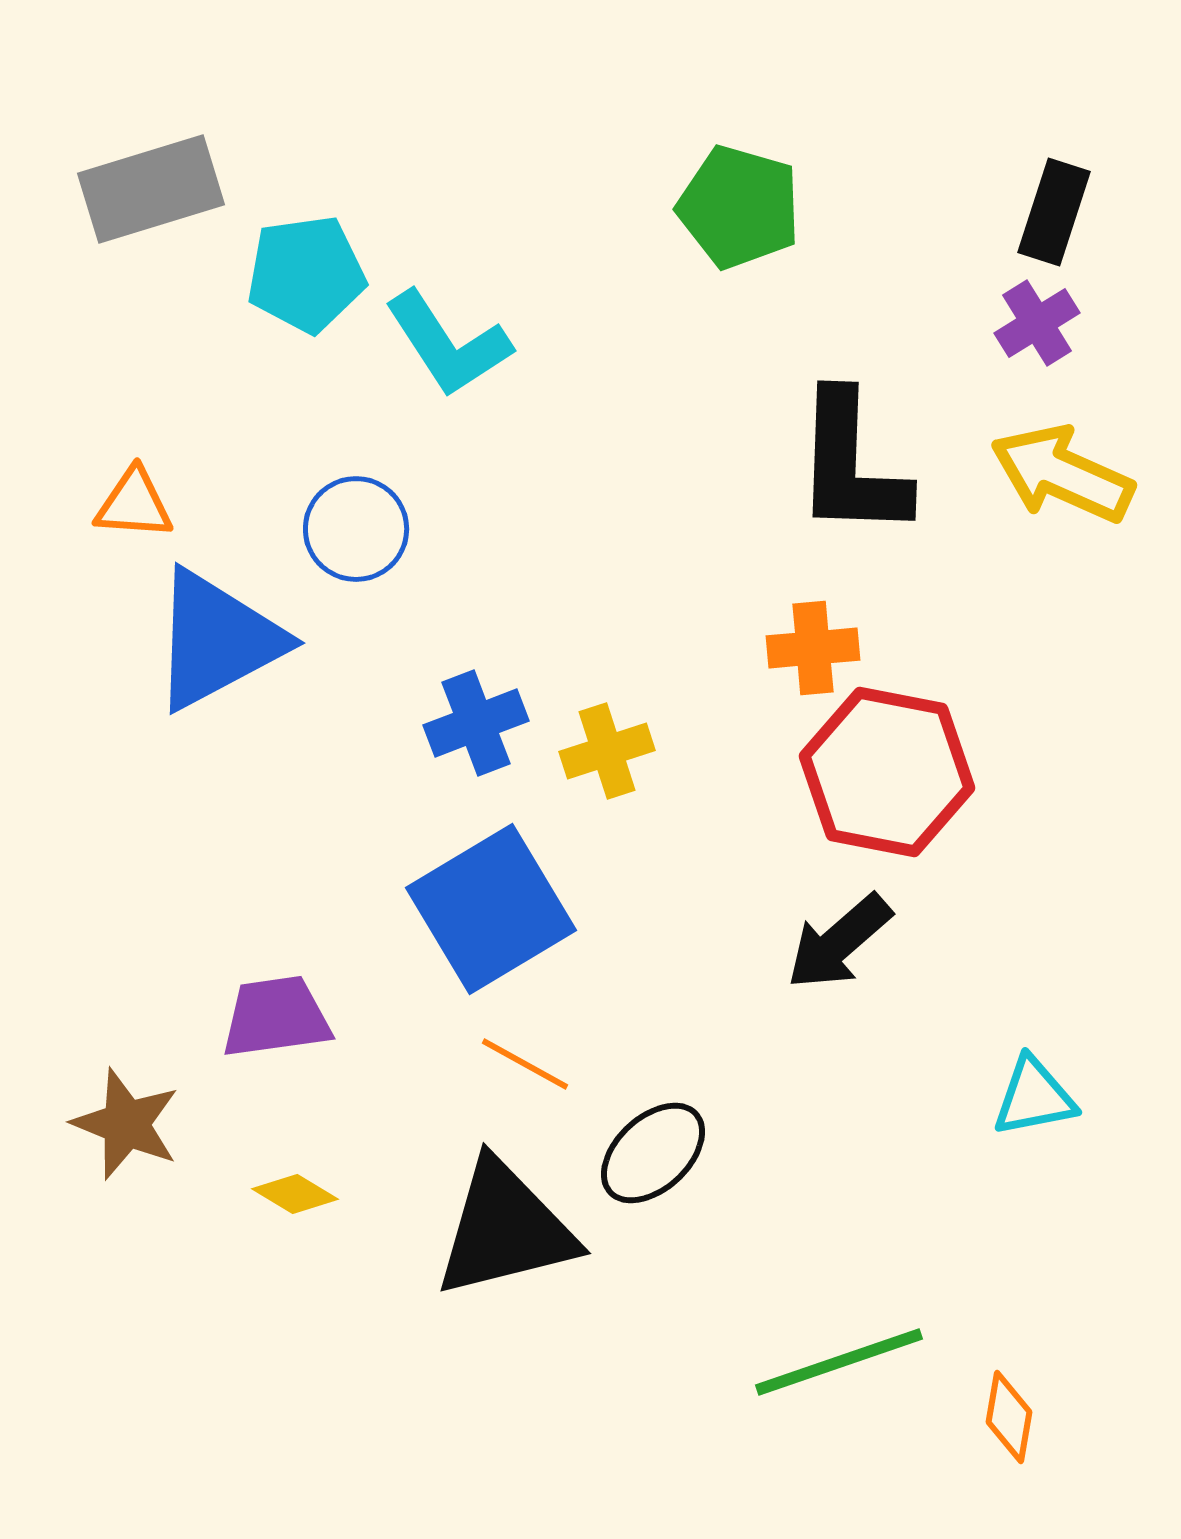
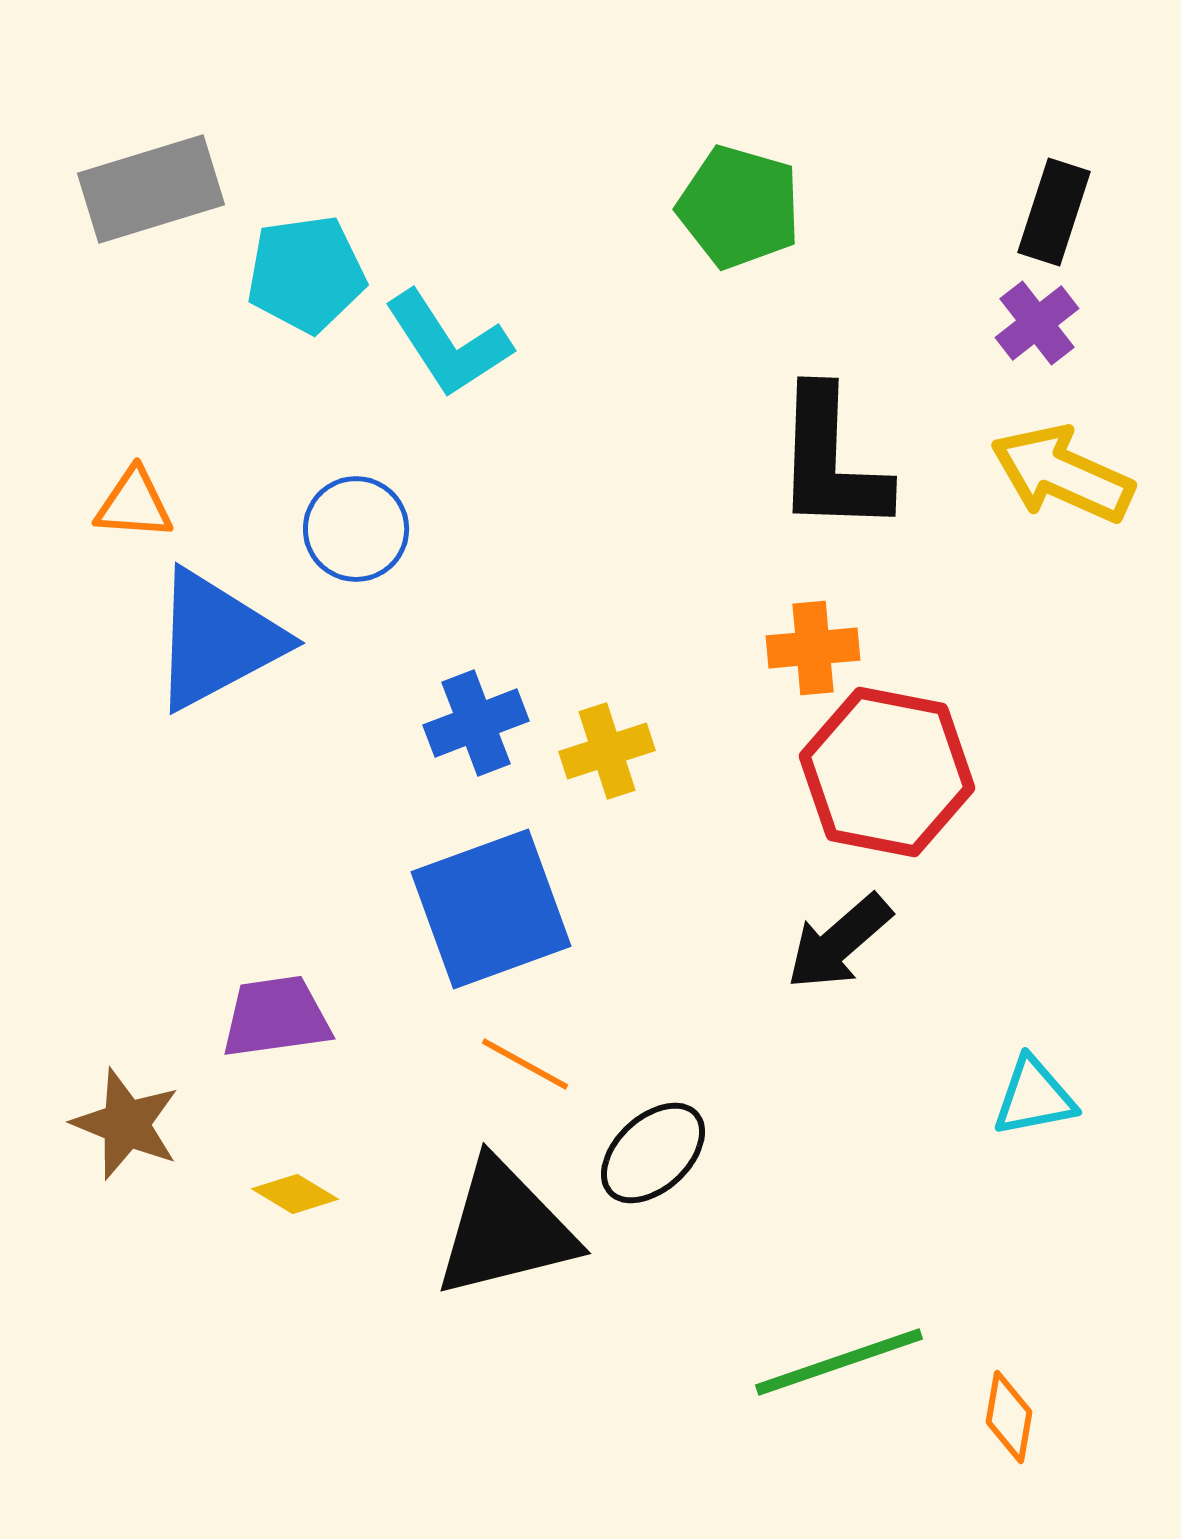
purple cross: rotated 6 degrees counterclockwise
black L-shape: moved 20 px left, 4 px up
blue square: rotated 11 degrees clockwise
